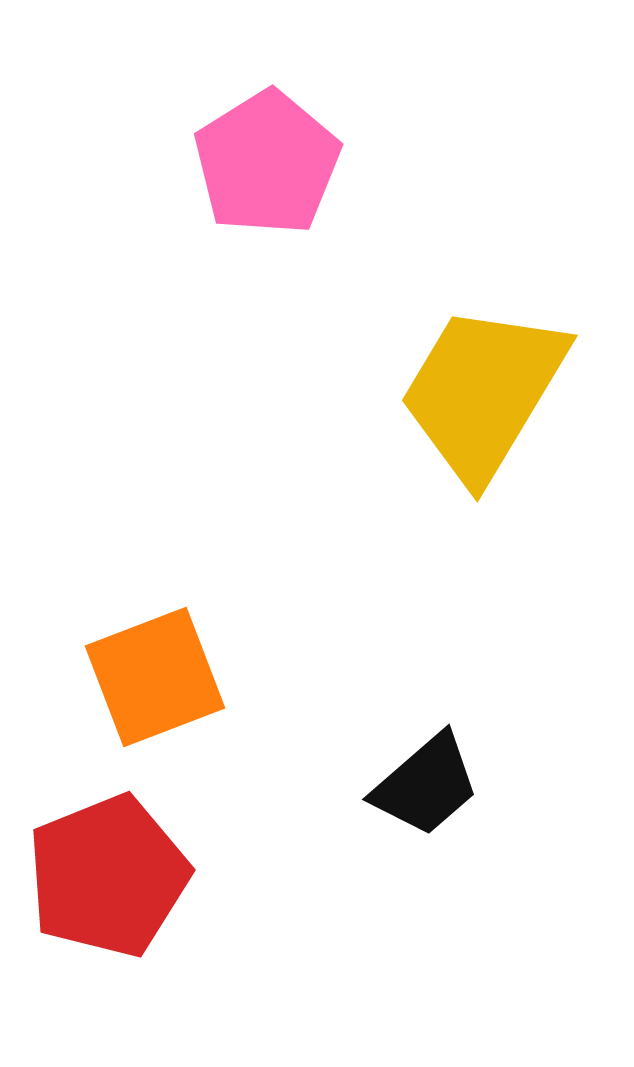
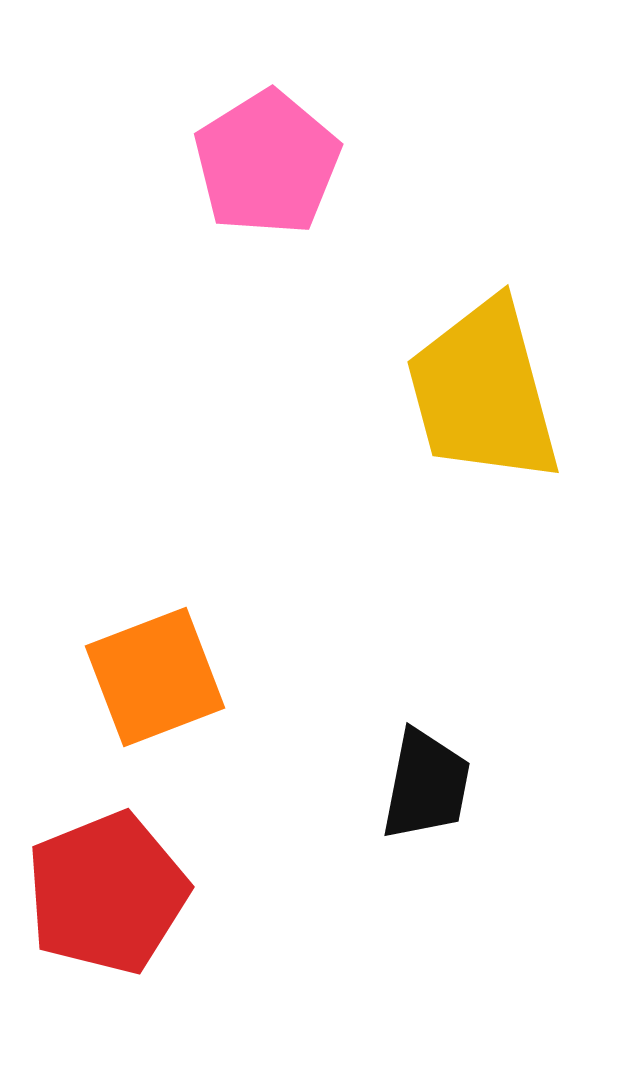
yellow trapezoid: rotated 46 degrees counterclockwise
black trapezoid: rotated 38 degrees counterclockwise
red pentagon: moved 1 px left, 17 px down
